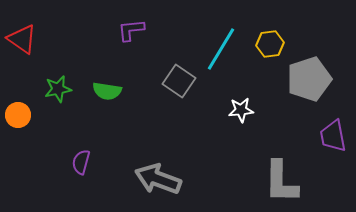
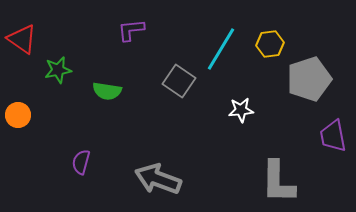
green star: moved 19 px up
gray L-shape: moved 3 px left
